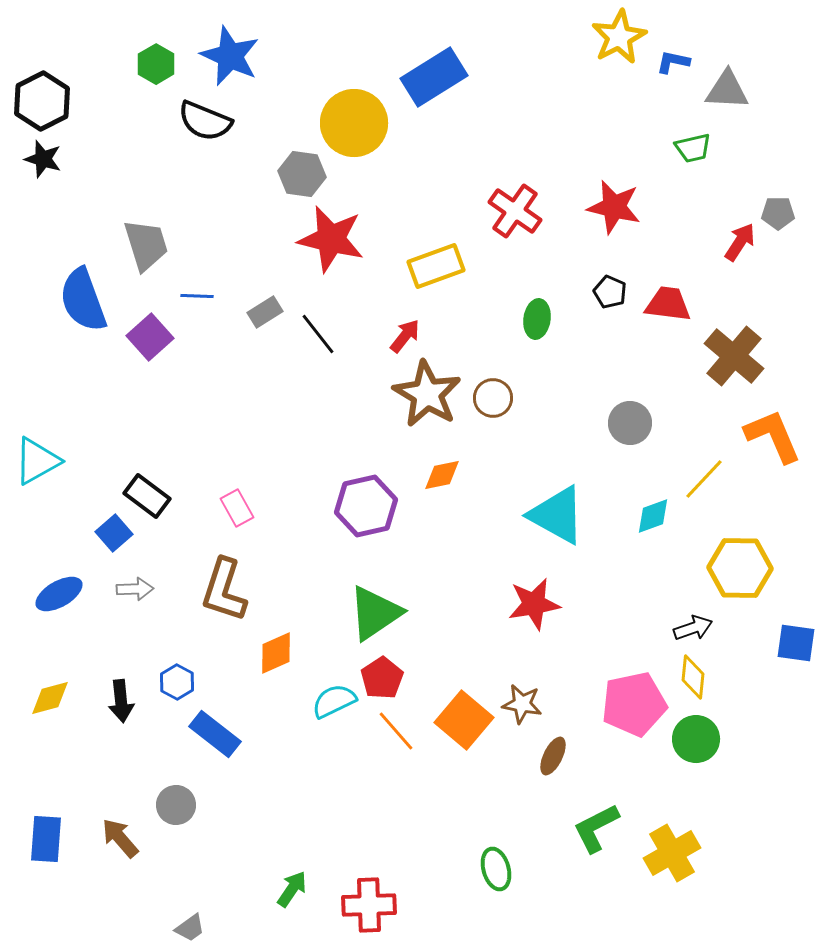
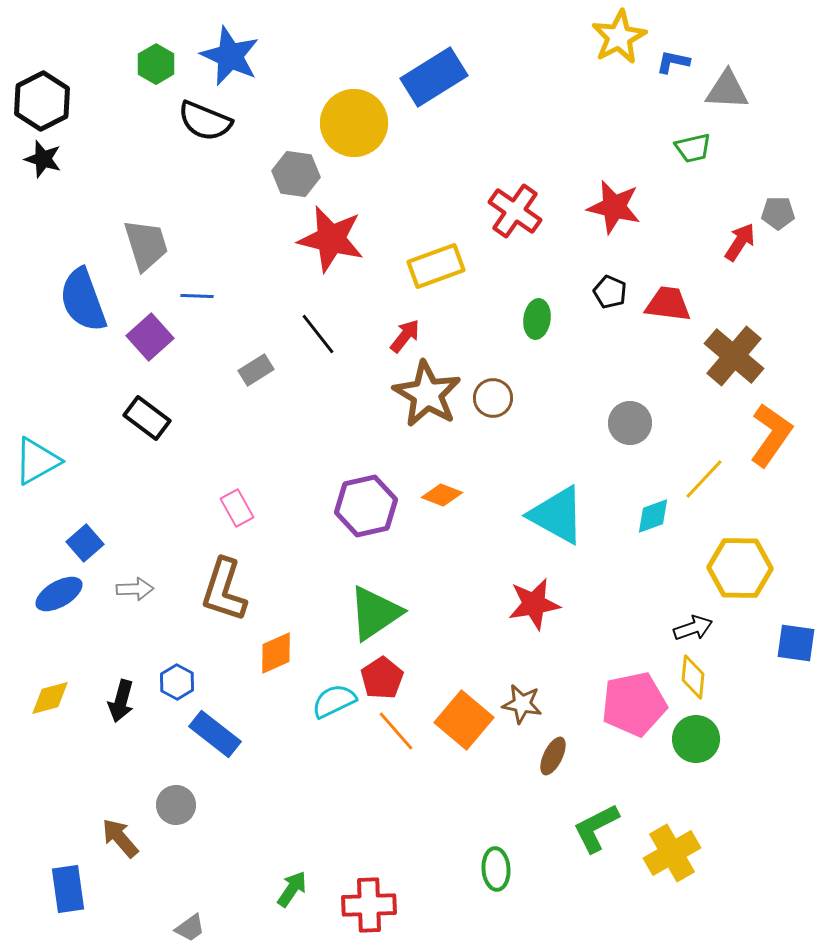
gray hexagon at (302, 174): moved 6 px left
gray rectangle at (265, 312): moved 9 px left, 58 px down
orange L-shape at (773, 436): moved 2 px left, 1 px up; rotated 58 degrees clockwise
orange diamond at (442, 475): moved 20 px down; rotated 33 degrees clockwise
black rectangle at (147, 496): moved 78 px up
blue square at (114, 533): moved 29 px left, 10 px down
black arrow at (121, 701): rotated 21 degrees clockwise
blue rectangle at (46, 839): moved 22 px right, 50 px down; rotated 12 degrees counterclockwise
green ellipse at (496, 869): rotated 12 degrees clockwise
